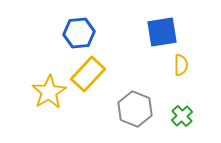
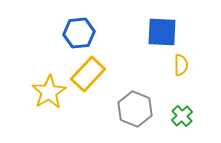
blue square: rotated 12 degrees clockwise
